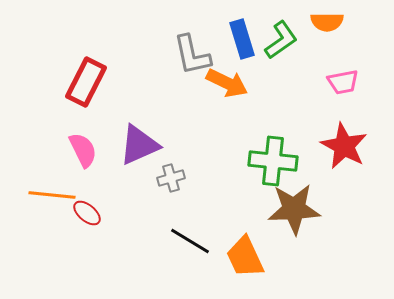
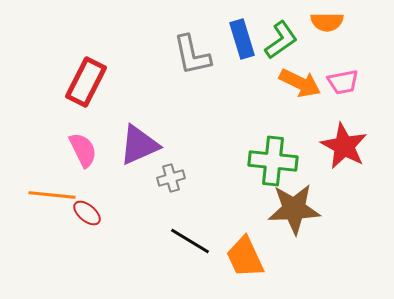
orange arrow: moved 73 px right
